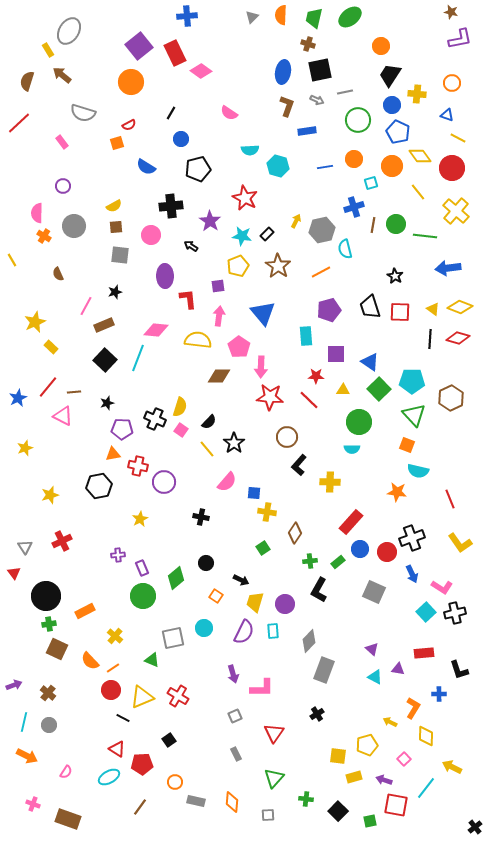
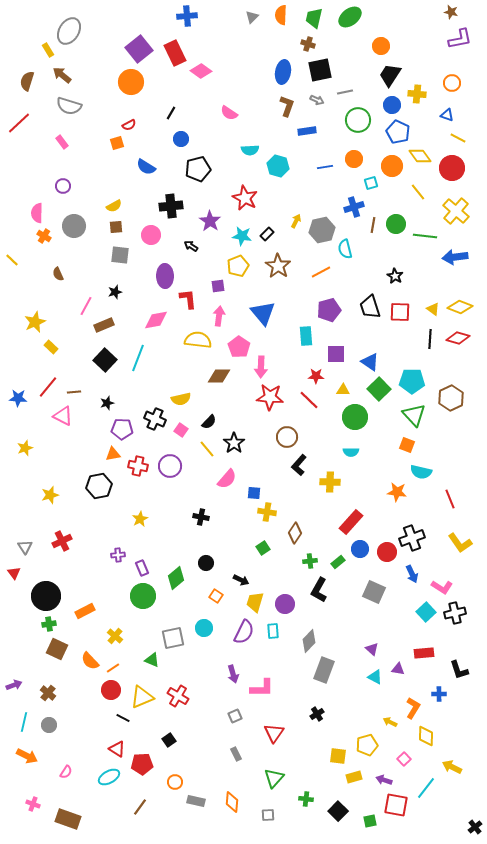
purple square at (139, 46): moved 3 px down
gray semicircle at (83, 113): moved 14 px left, 7 px up
yellow line at (12, 260): rotated 16 degrees counterclockwise
blue arrow at (448, 268): moved 7 px right, 11 px up
pink diamond at (156, 330): moved 10 px up; rotated 15 degrees counterclockwise
blue star at (18, 398): rotated 30 degrees clockwise
yellow semicircle at (180, 407): moved 1 px right, 8 px up; rotated 60 degrees clockwise
green circle at (359, 422): moved 4 px left, 5 px up
cyan semicircle at (352, 449): moved 1 px left, 3 px down
cyan semicircle at (418, 471): moved 3 px right, 1 px down
purple circle at (164, 482): moved 6 px right, 16 px up
pink semicircle at (227, 482): moved 3 px up
